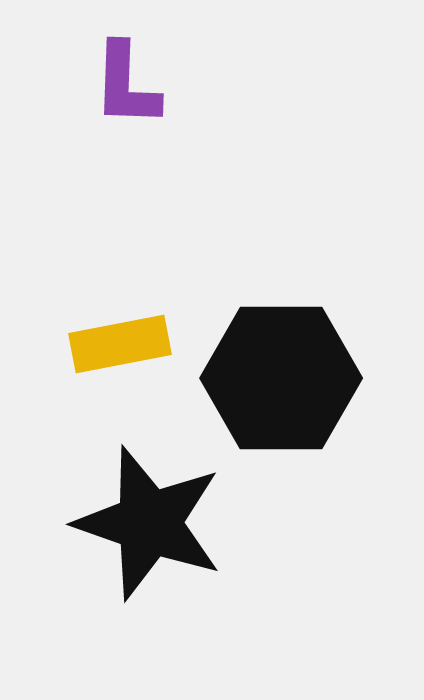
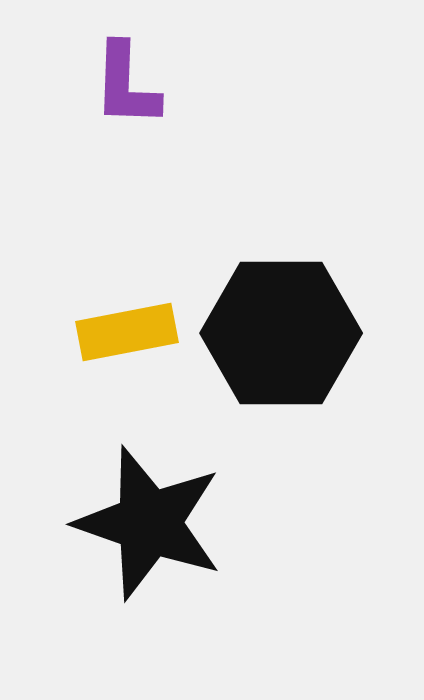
yellow rectangle: moved 7 px right, 12 px up
black hexagon: moved 45 px up
